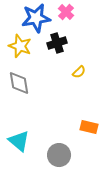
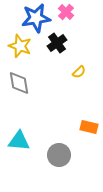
black cross: rotated 18 degrees counterclockwise
cyan triangle: rotated 35 degrees counterclockwise
